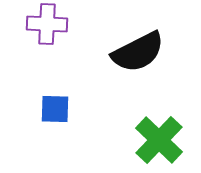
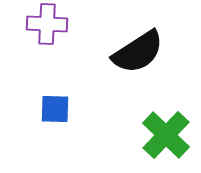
black semicircle: rotated 6 degrees counterclockwise
green cross: moved 7 px right, 5 px up
